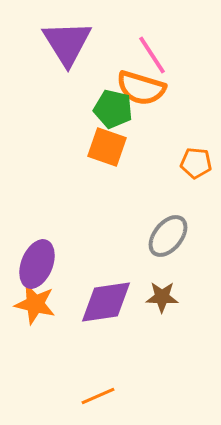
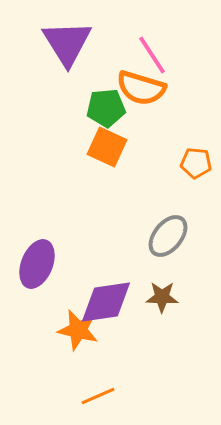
green pentagon: moved 7 px left, 1 px up; rotated 18 degrees counterclockwise
orange square: rotated 6 degrees clockwise
orange star: moved 43 px right, 26 px down
